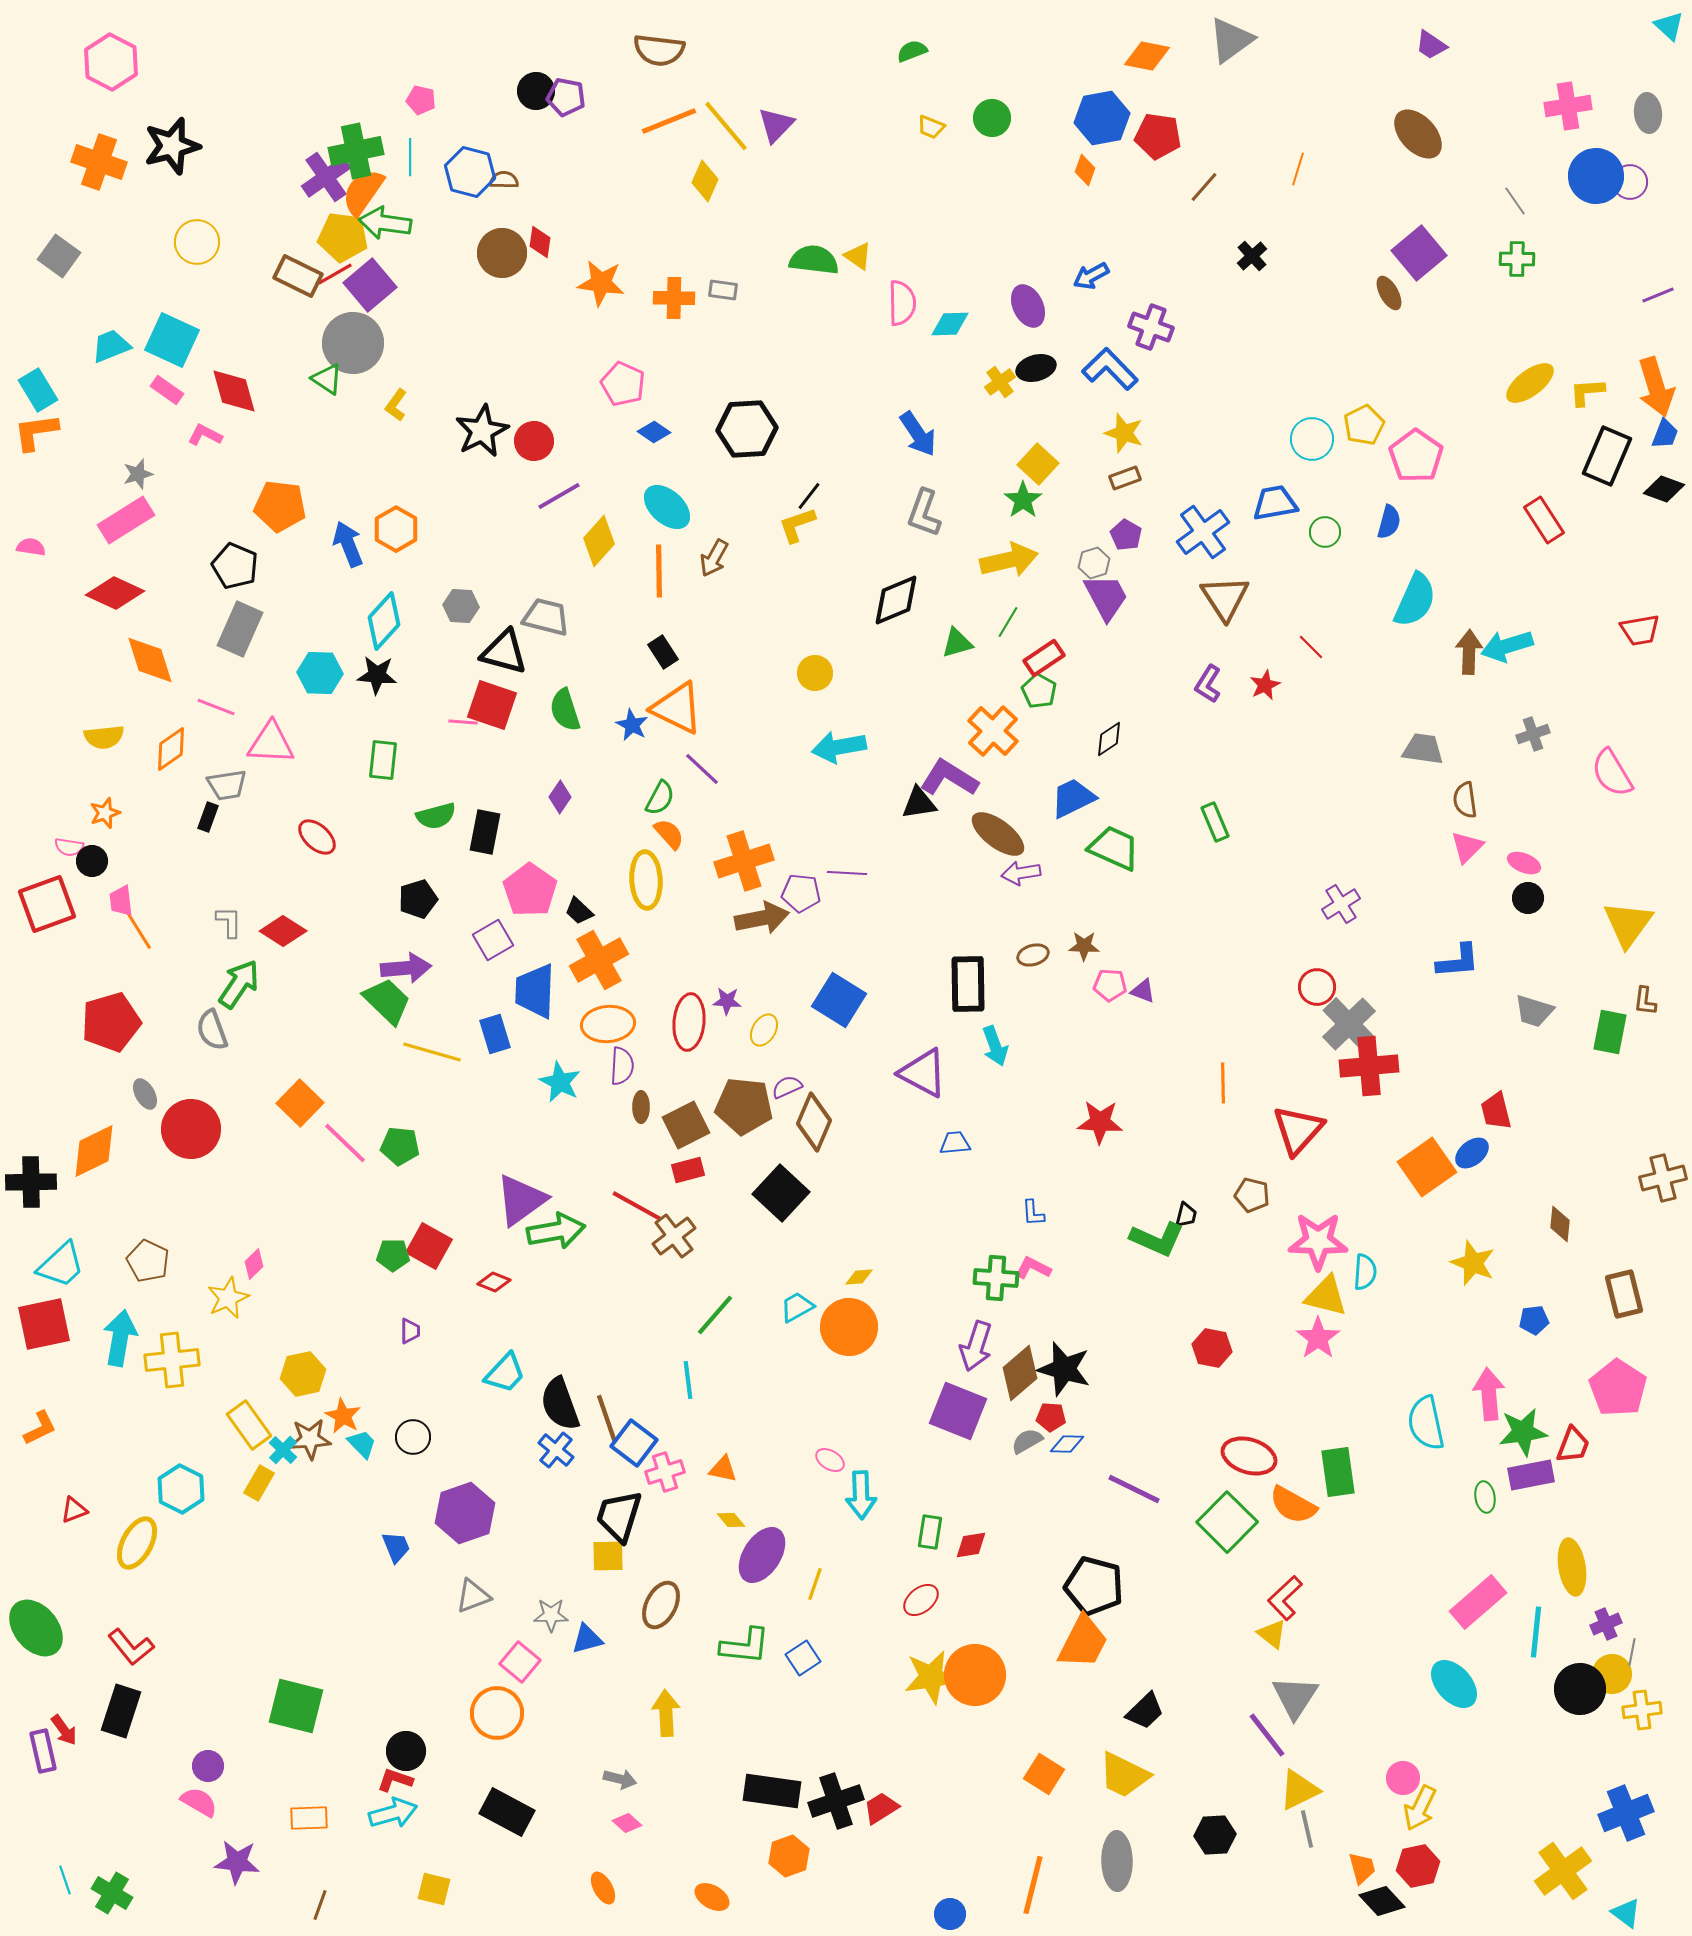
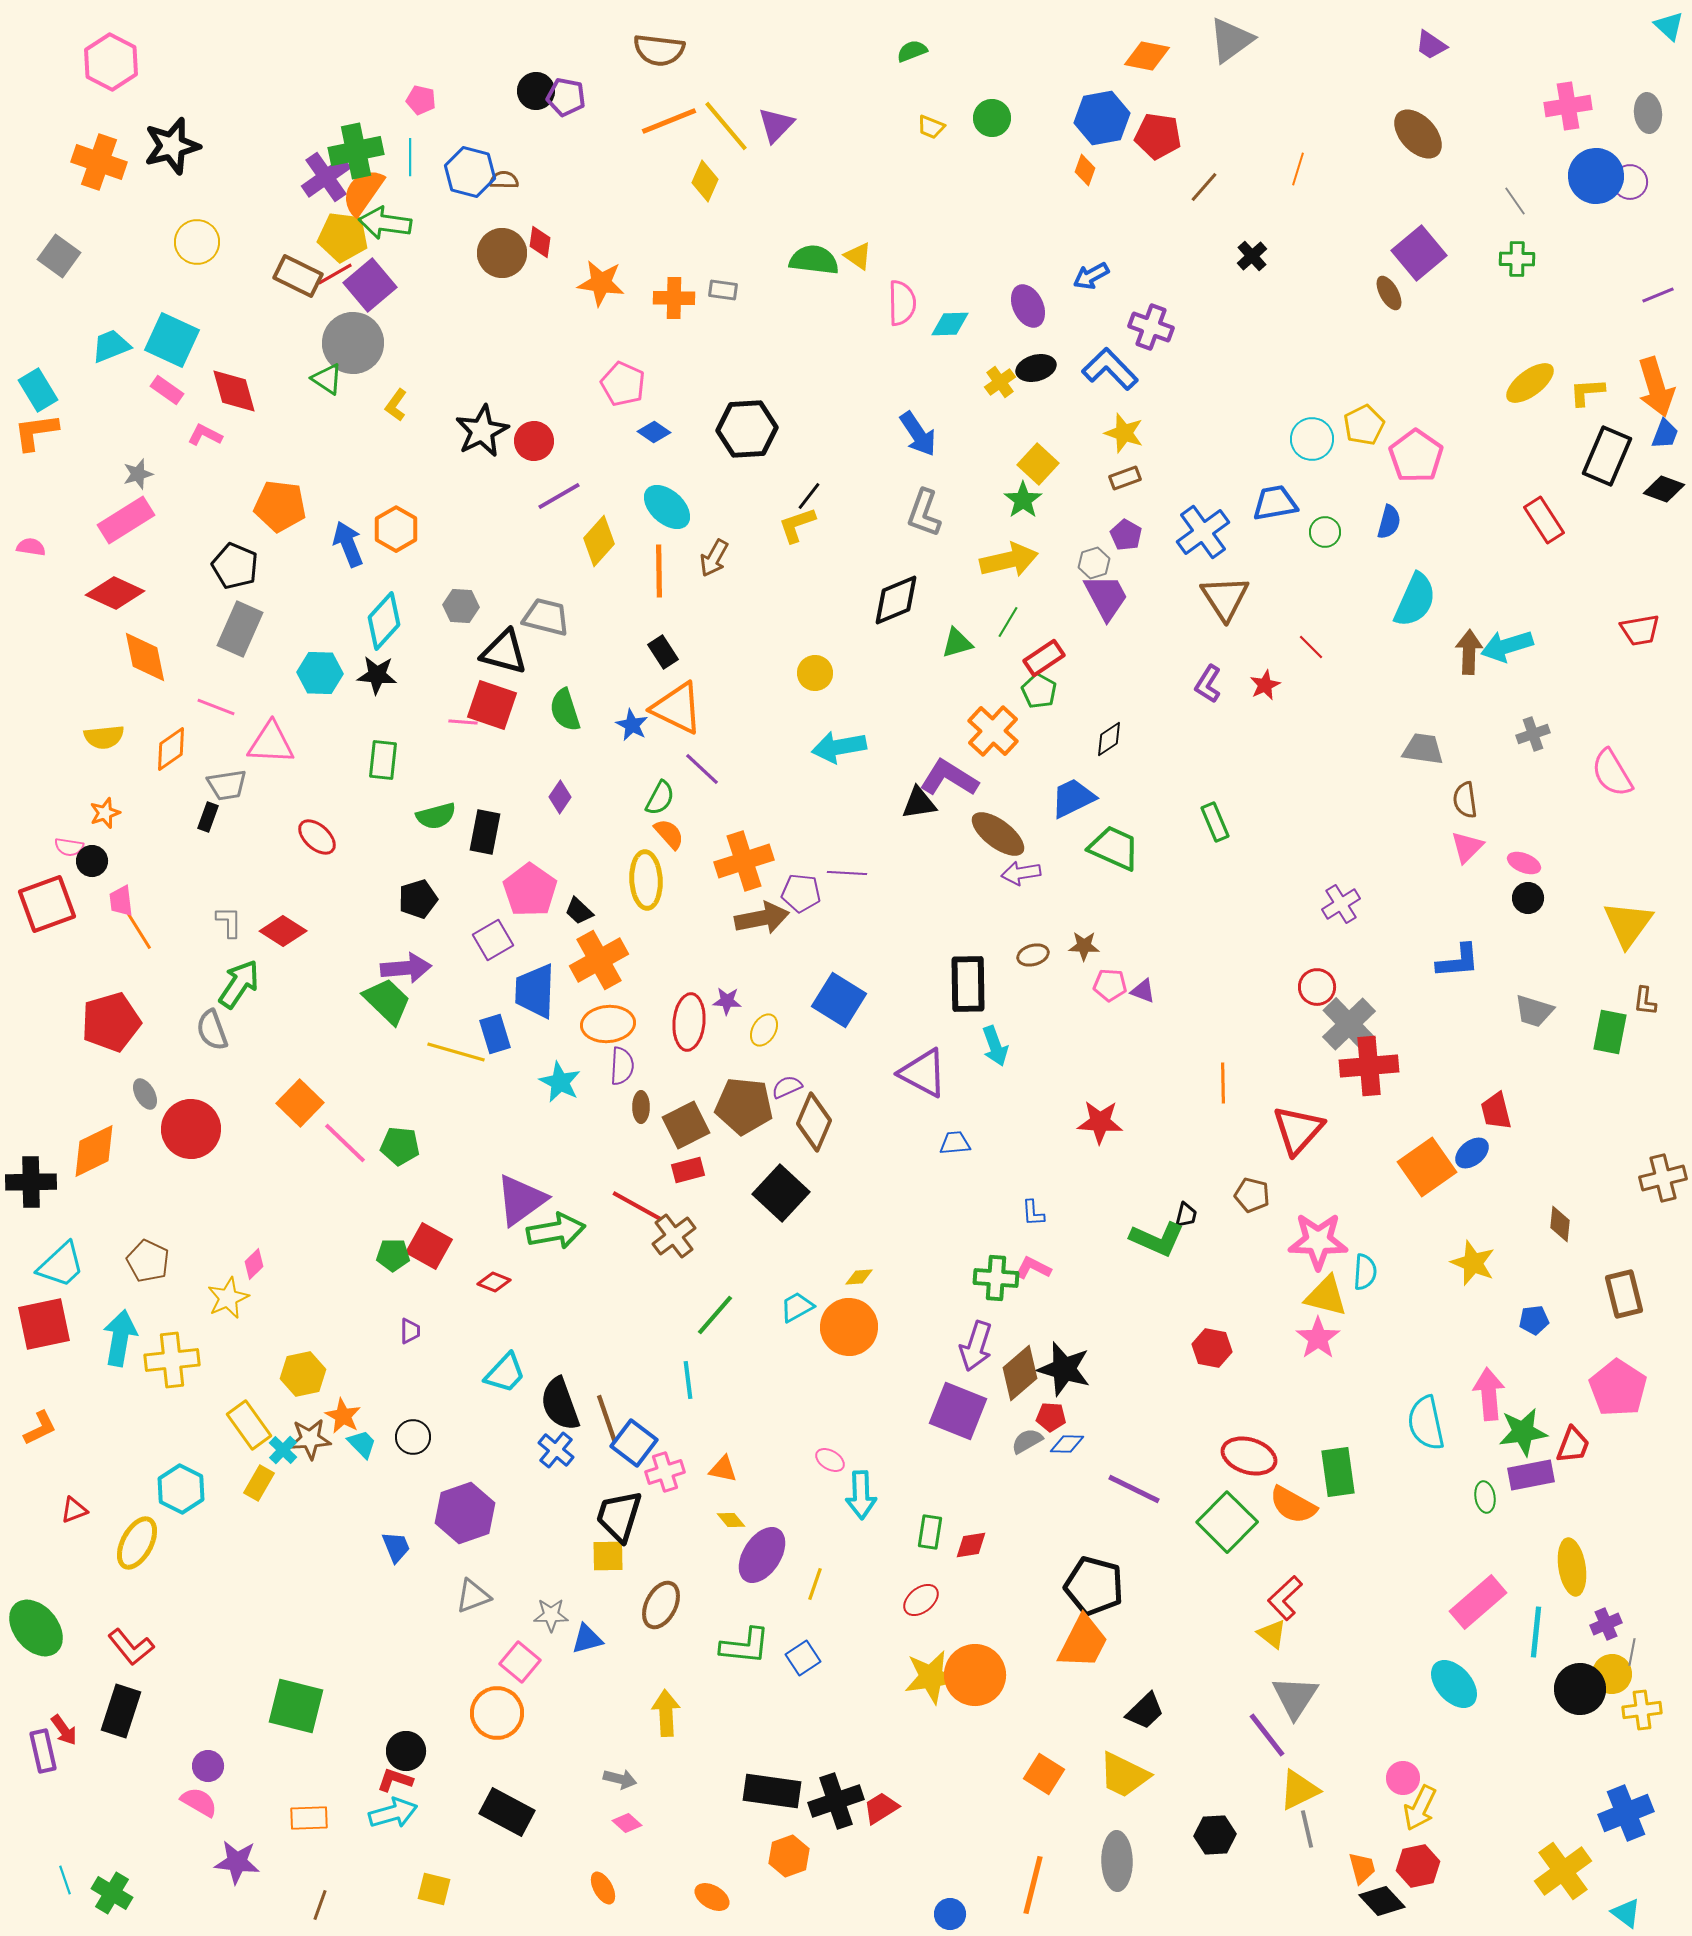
orange diamond at (150, 660): moved 5 px left, 3 px up; rotated 6 degrees clockwise
yellow line at (432, 1052): moved 24 px right
